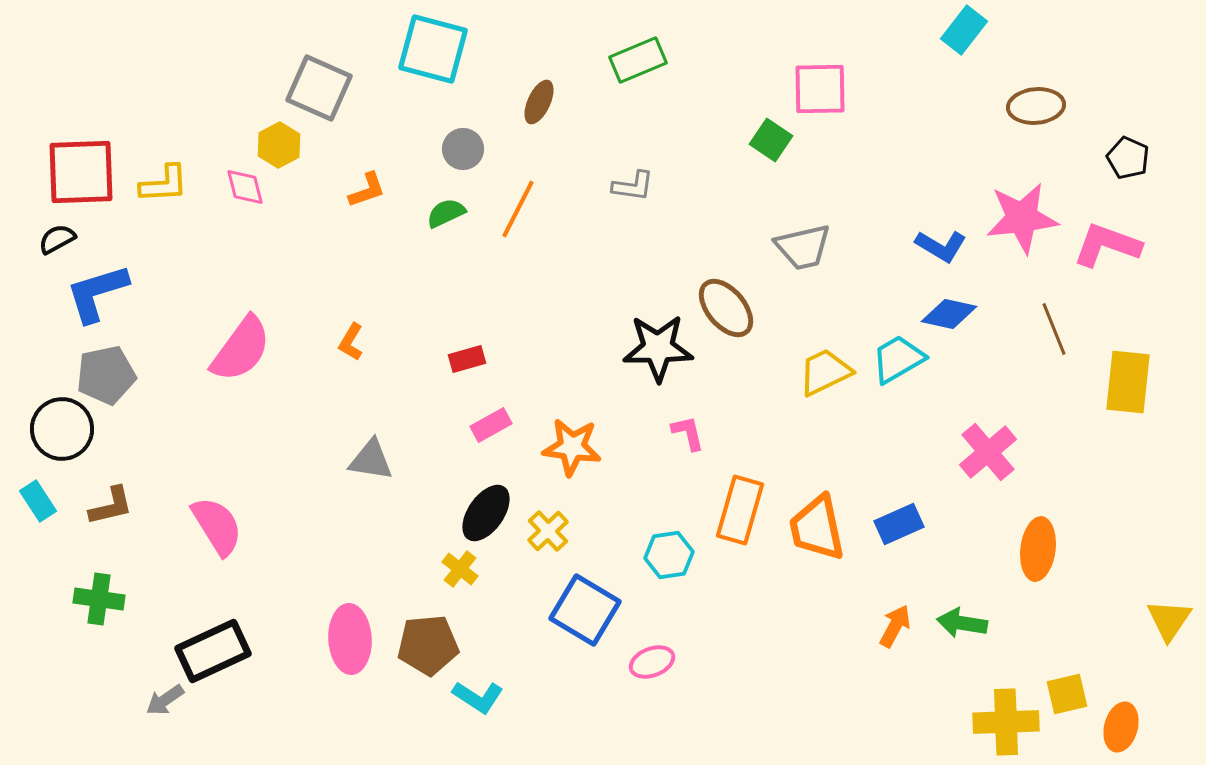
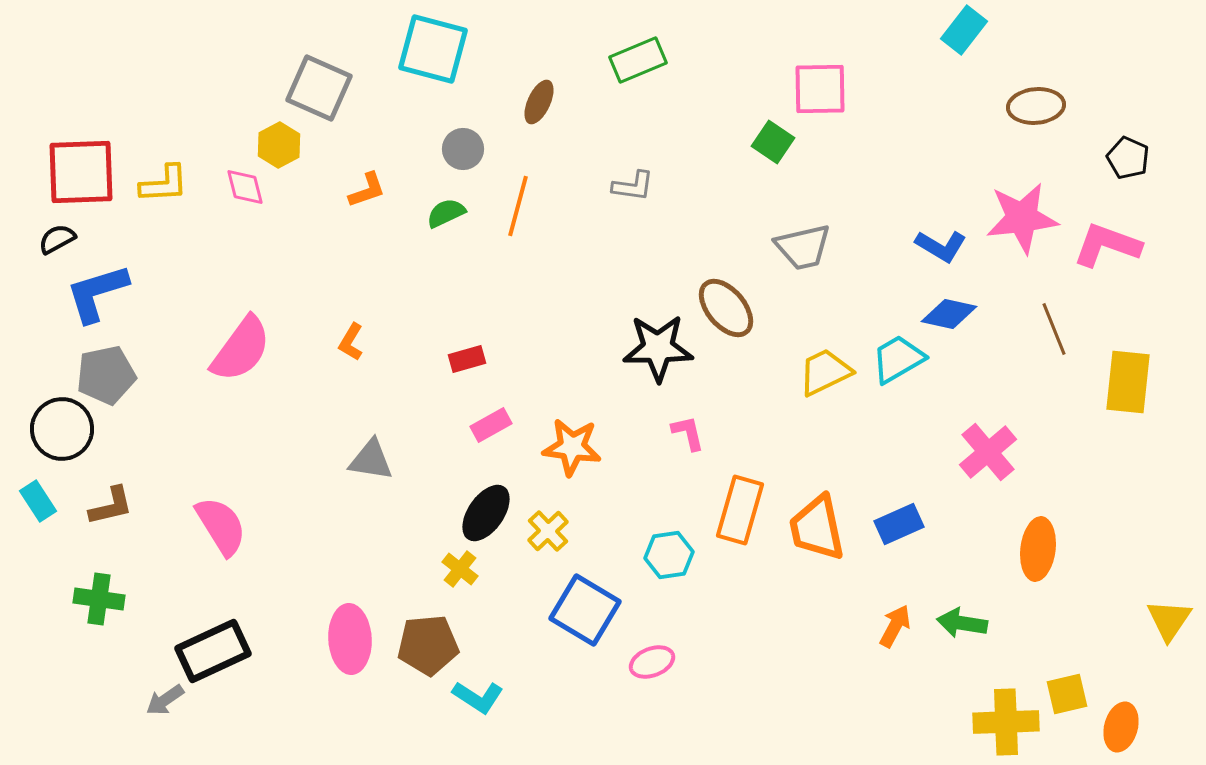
green square at (771, 140): moved 2 px right, 2 px down
orange line at (518, 209): moved 3 px up; rotated 12 degrees counterclockwise
pink semicircle at (217, 526): moved 4 px right
